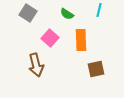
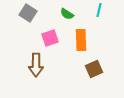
pink square: rotated 30 degrees clockwise
brown arrow: rotated 15 degrees clockwise
brown square: moved 2 px left; rotated 12 degrees counterclockwise
